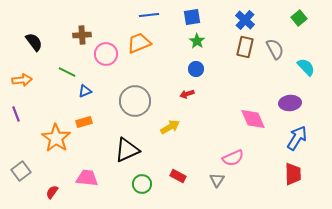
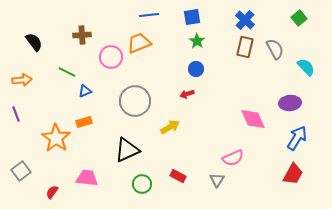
pink circle: moved 5 px right, 3 px down
red trapezoid: rotated 30 degrees clockwise
